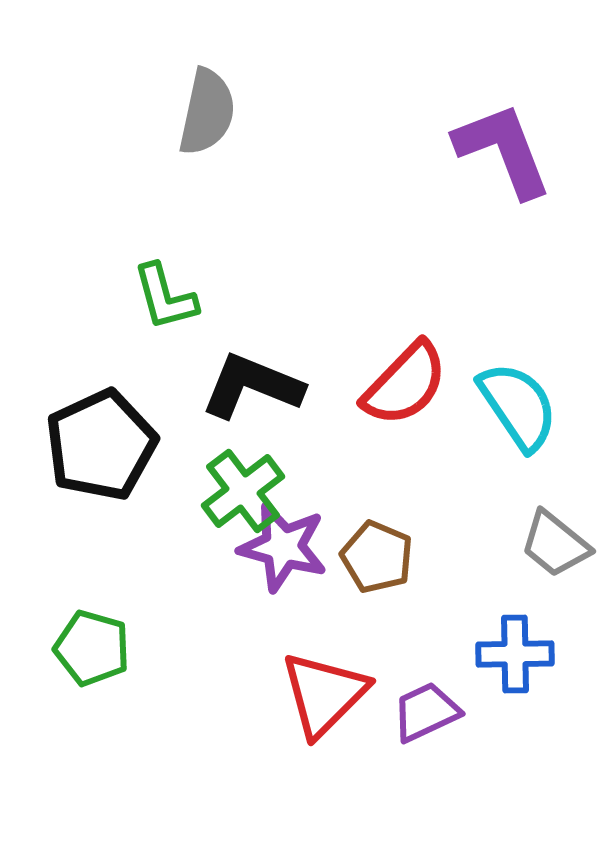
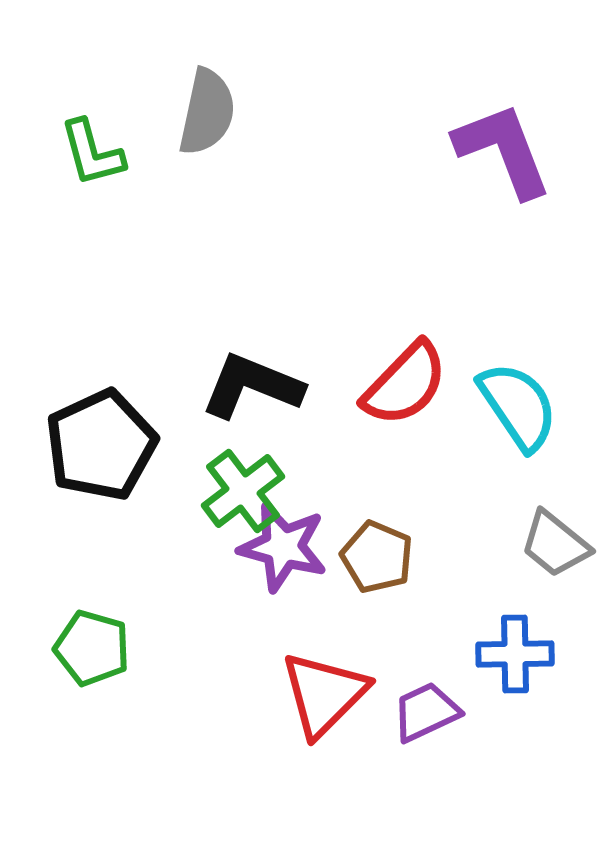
green L-shape: moved 73 px left, 144 px up
